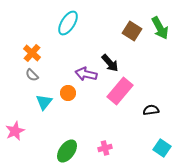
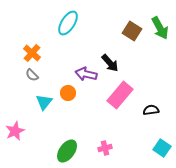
pink rectangle: moved 4 px down
